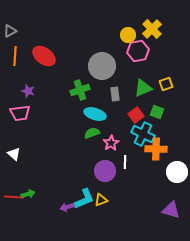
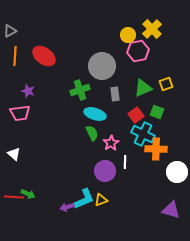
green semicircle: rotated 84 degrees clockwise
green arrow: rotated 40 degrees clockwise
